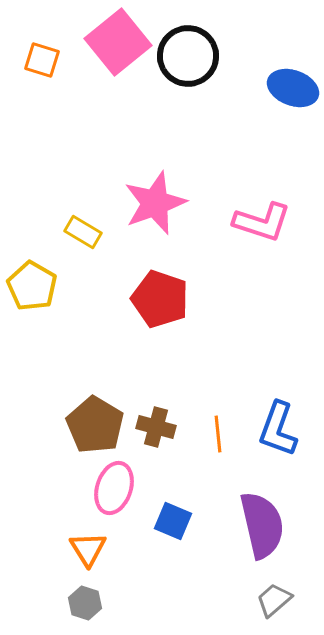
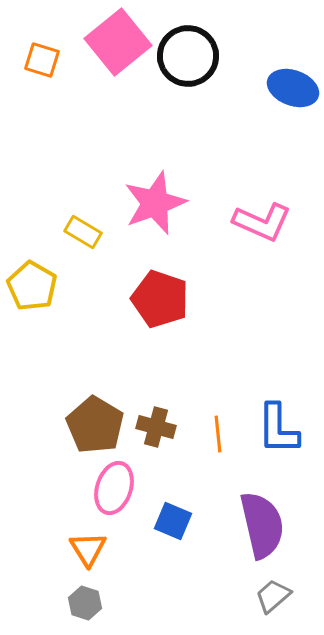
pink L-shape: rotated 6 degrees clockwise
blue L-shape: rotated 20 degrees counterclockwise
gray trapezoid: moved 1 px left, 4 px up
